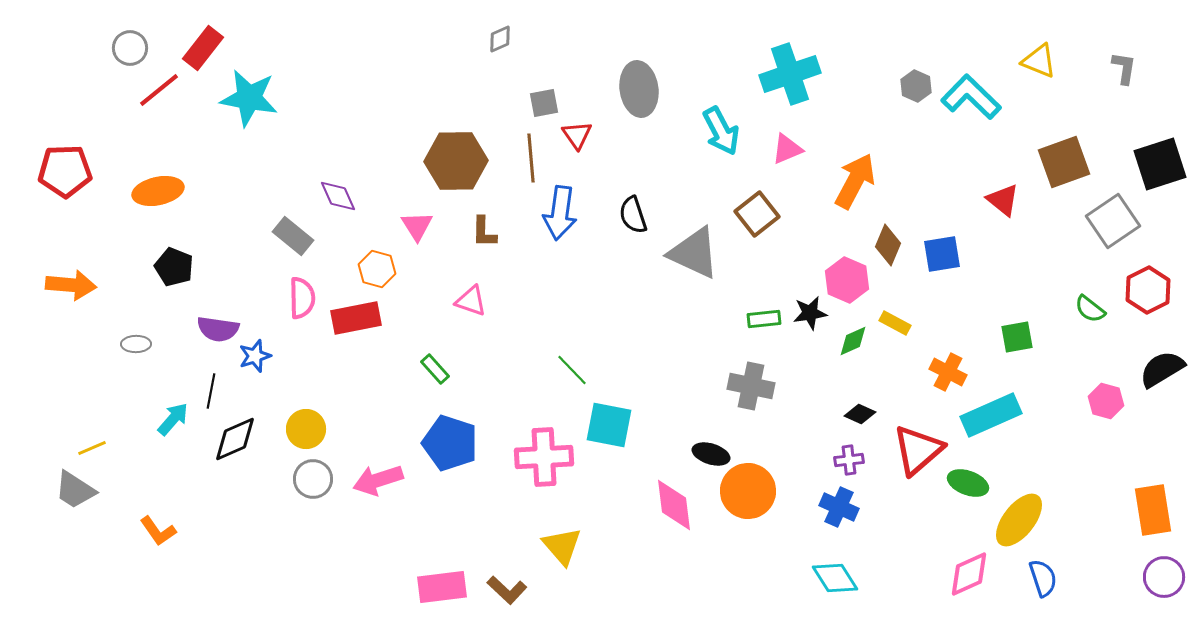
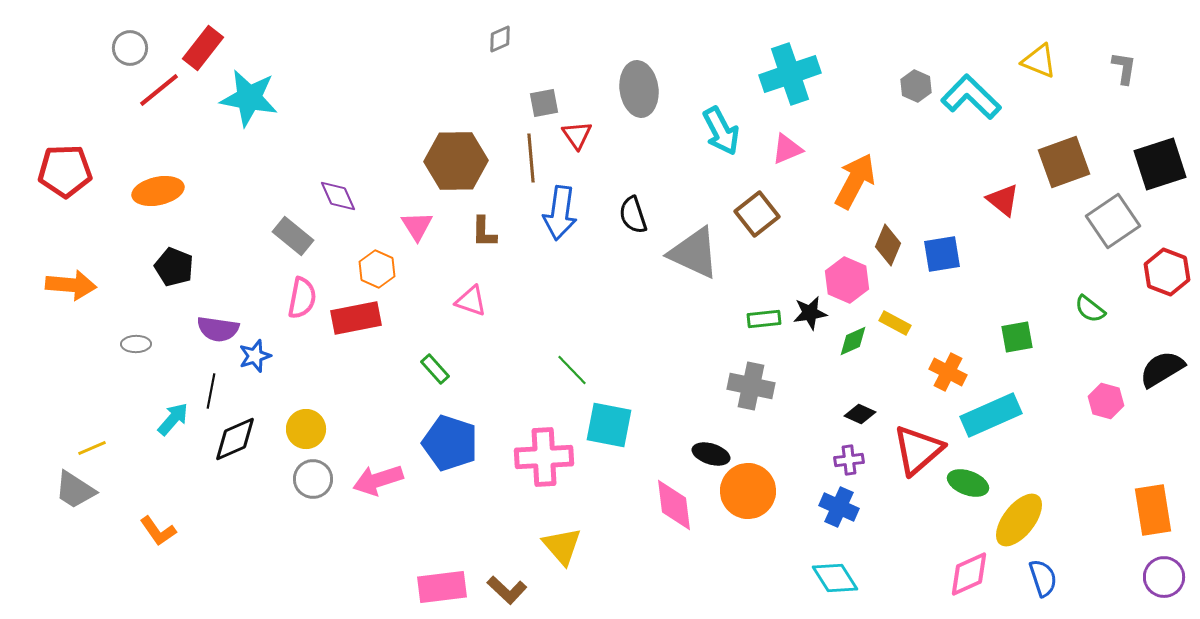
orange hexagon at (377, 269): rotated 9 degrees clockwise
red hexagon at (1148, 290): moved 19 px right, 18 px up; rotated 12 degrees counterclockwise
pink semicircle at (302, 298): rotated 12 degrees clockwise
